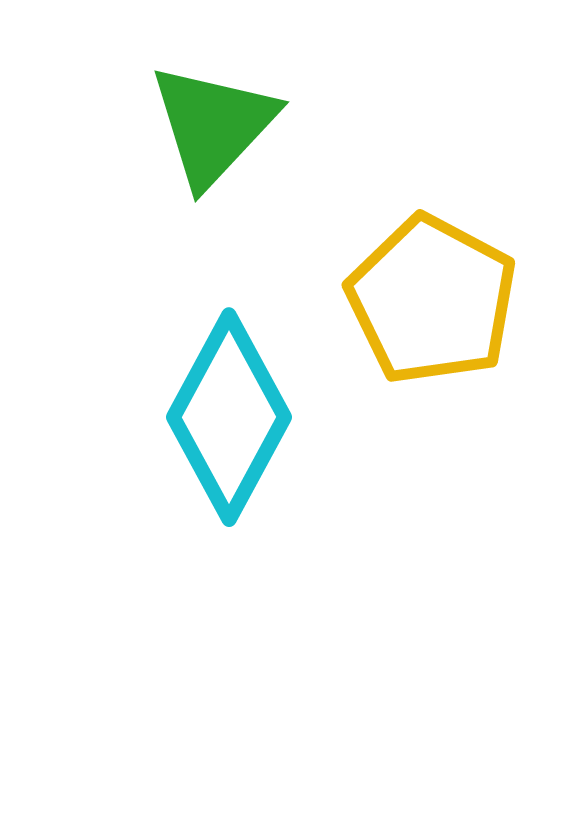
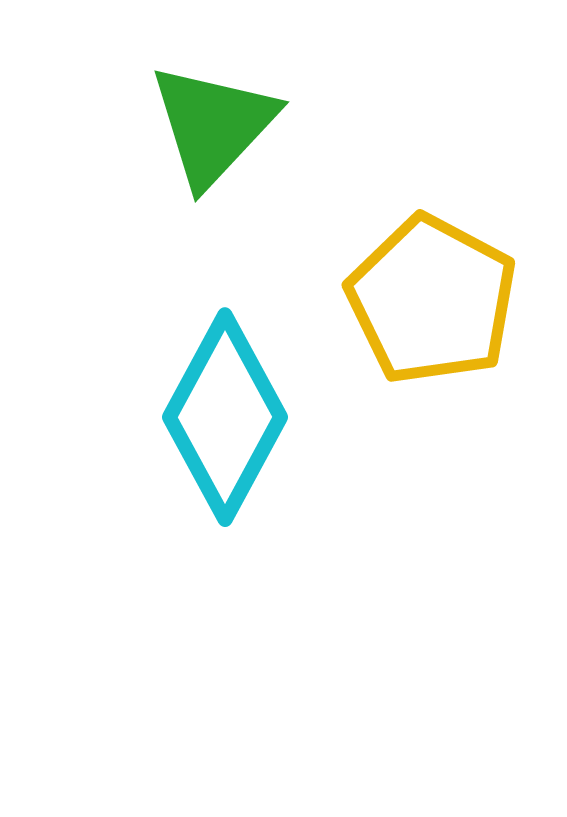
cyan diamond: moved 4 px left
